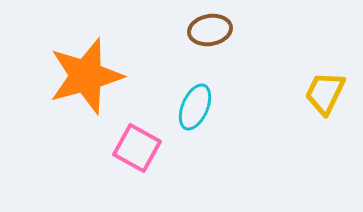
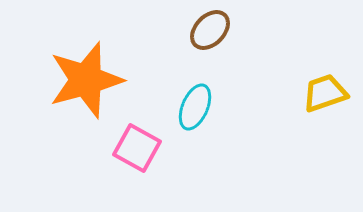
brown ellipse: rotated 36 degrees counterclockwise
orange star: moved 4 px down
yellow trapezoid: rotated 45 degrees clockwise
